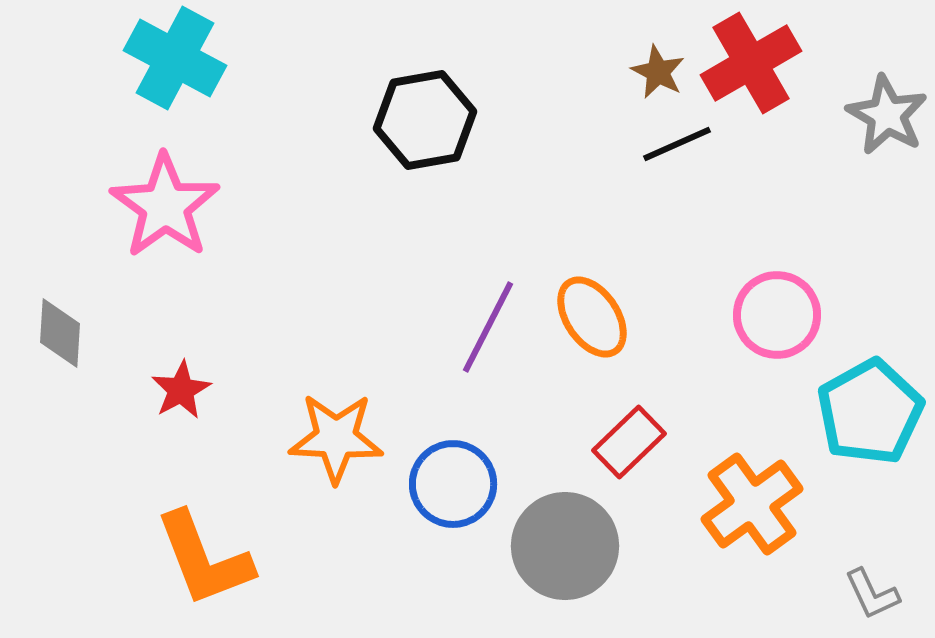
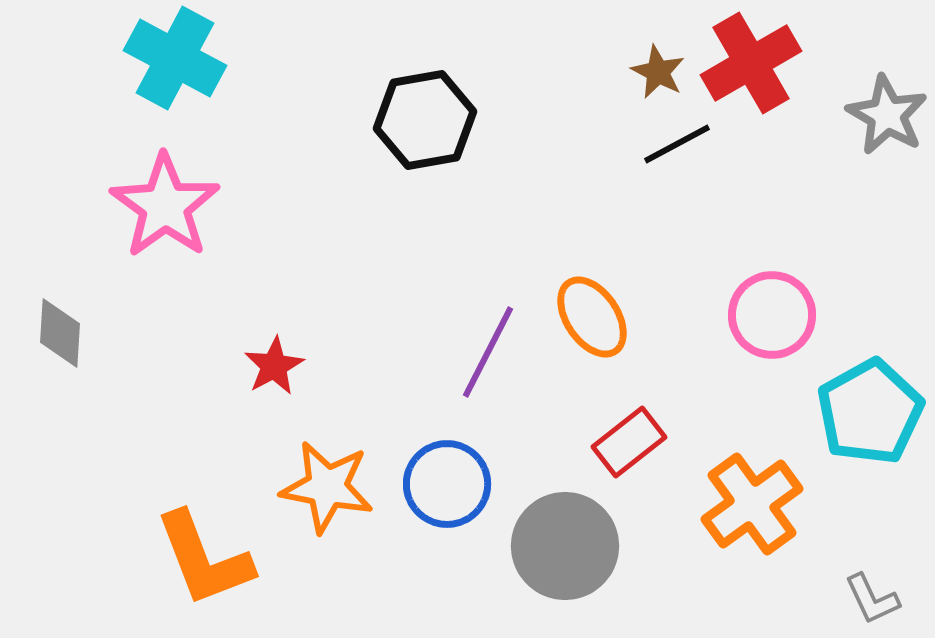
black line: rotated 4 degrees counterclockwise
pink circle: moved 5 px left
purple line: moved 25 px down
red star: moved 93 px right, 24 px up
orange star: moved 9 px left, 49 px down; rotated 8 degrees clockwise
red rectangle: rotated 6 degrees clockwise
blue circle: moved 6 px left
gray L-shape: moved 5 px down
